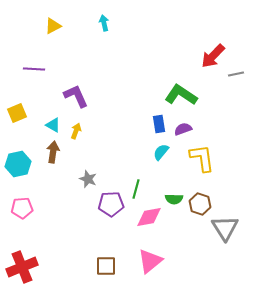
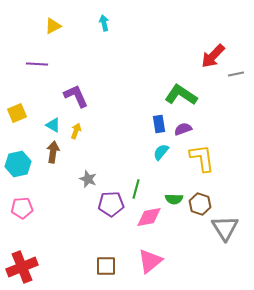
purple line: moved 3 px right, 5 px up
